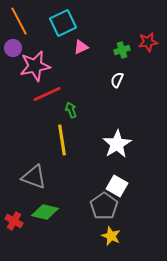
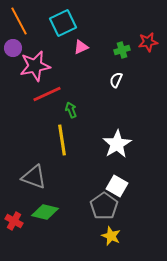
white semicircle: moved 1 px left
